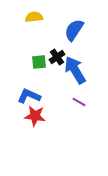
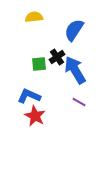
green square: moved 2 px down
red star: rotated 20 degrees clockwise
